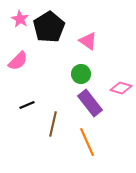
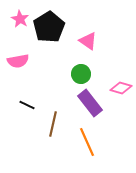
pink semicircle: rotated 35 degrees clockwise
black line: rotated 49 degrees clockwise
